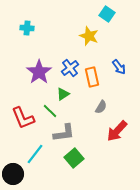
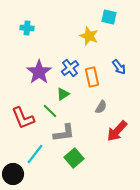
cyan square: moved 2 px right, 3 px down; rotated 21 degrees counterclockwise
